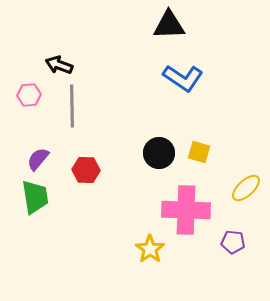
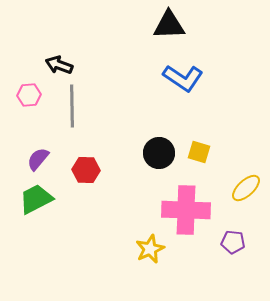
green trapezoid: moved 1 px right, 2 px down; rotated 108 degrees counterclockwise
yellow star: rotated 12 degrees clockwise
